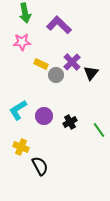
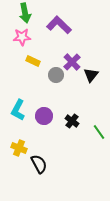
pink star: moved 5 px up
yellow rectangle: moved 8 px left, 3 px up
black triangle: moved 2 px down
cyan L-shape: rotated 30 degrees counterclockwise
black cross: moved 2 px right, 1 px up; rotated 24 degrees counterclockwise
green line: moved 2 px down
yellow cross: moved 2 px left, 1 px down
black semicircle: moved 1 px left, 2 px up
